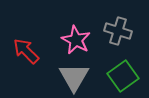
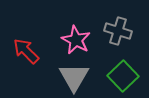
green square: rotated 8 degrees counterclockwise
